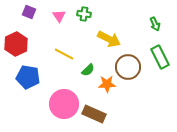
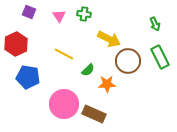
brown circle: moved 6 px up
